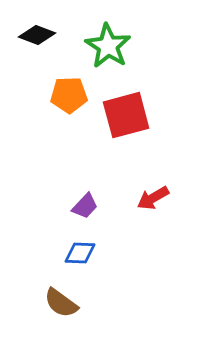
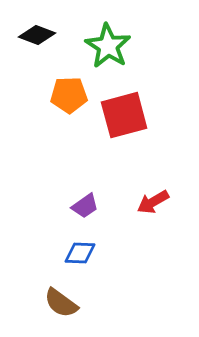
red square: moved 2 px left
red arrow: moved 4 px down
purple trapezoid: rotated 12 degrees clockwise
